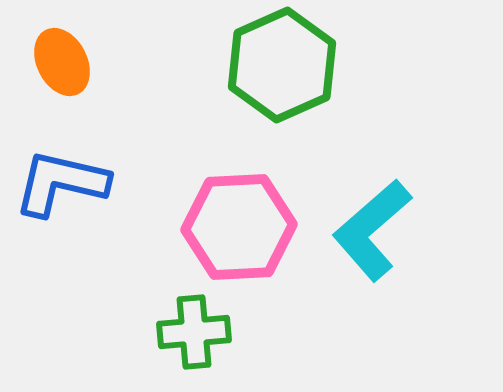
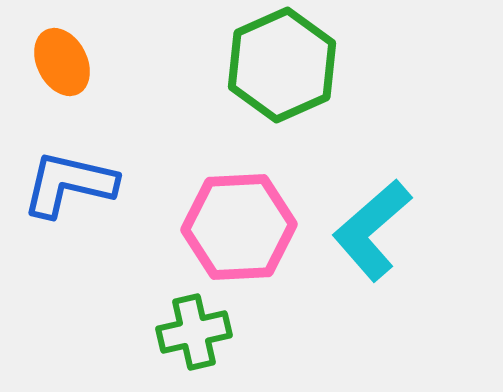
blue L-shape: moved 8 px right, 1 px down
green cross: rotated 8 degrees counterclockwise
